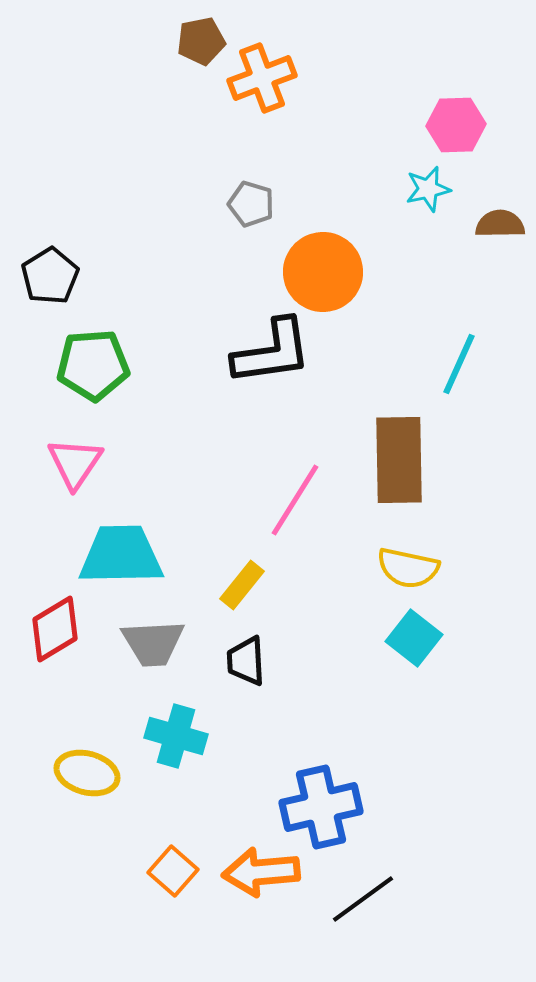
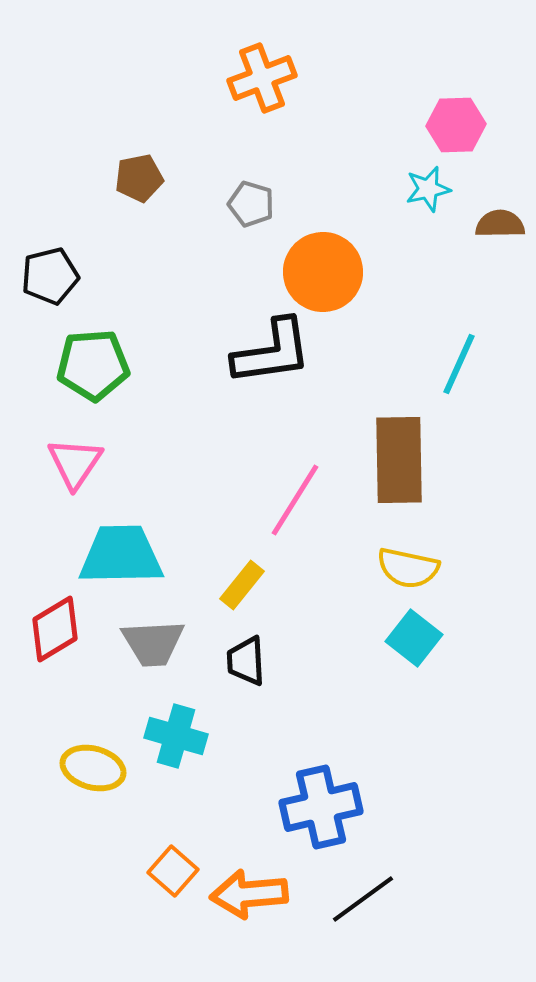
brown pentagon: moved 62 px left, 137 px down
black pentagon: rotated 18 degrees clockwise
yellow ellipse: moved 6 px right, 5 px up
orange arrow: moved 12 px left, 22 px down
